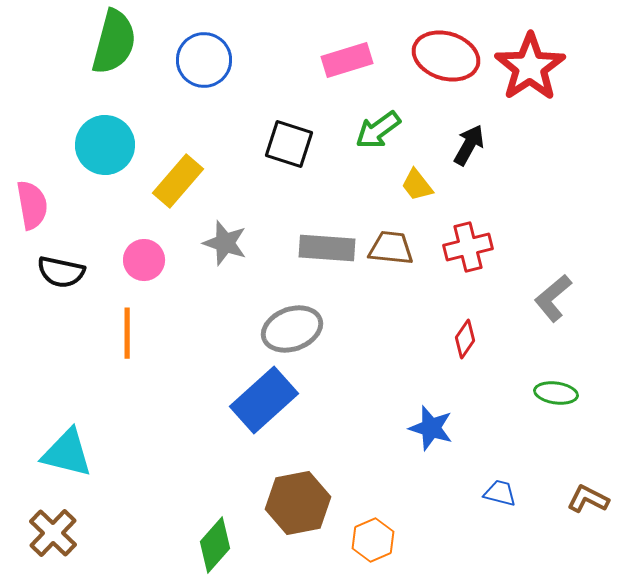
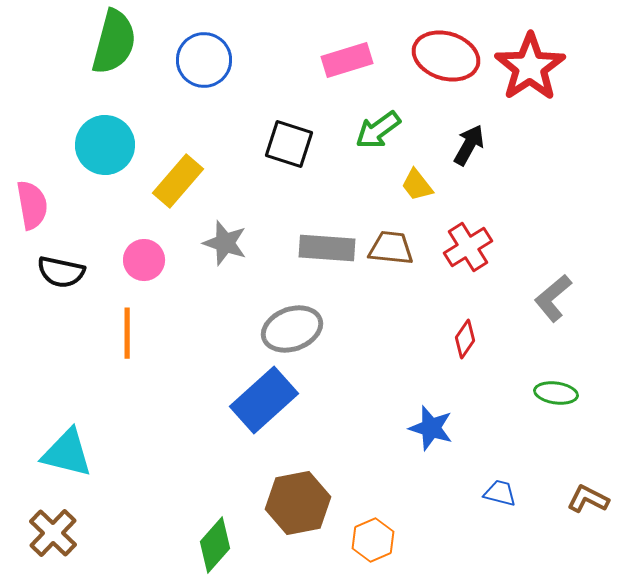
red cross: rotated 18 degrees counterclockwise
